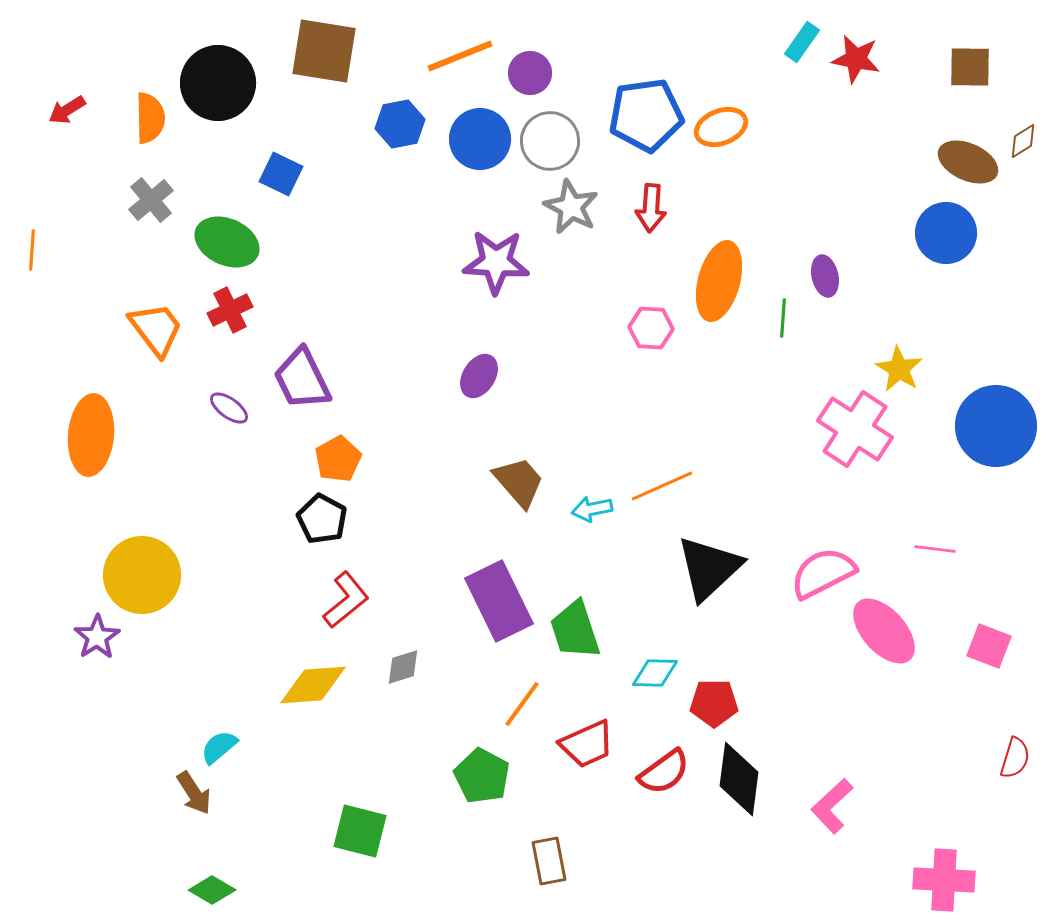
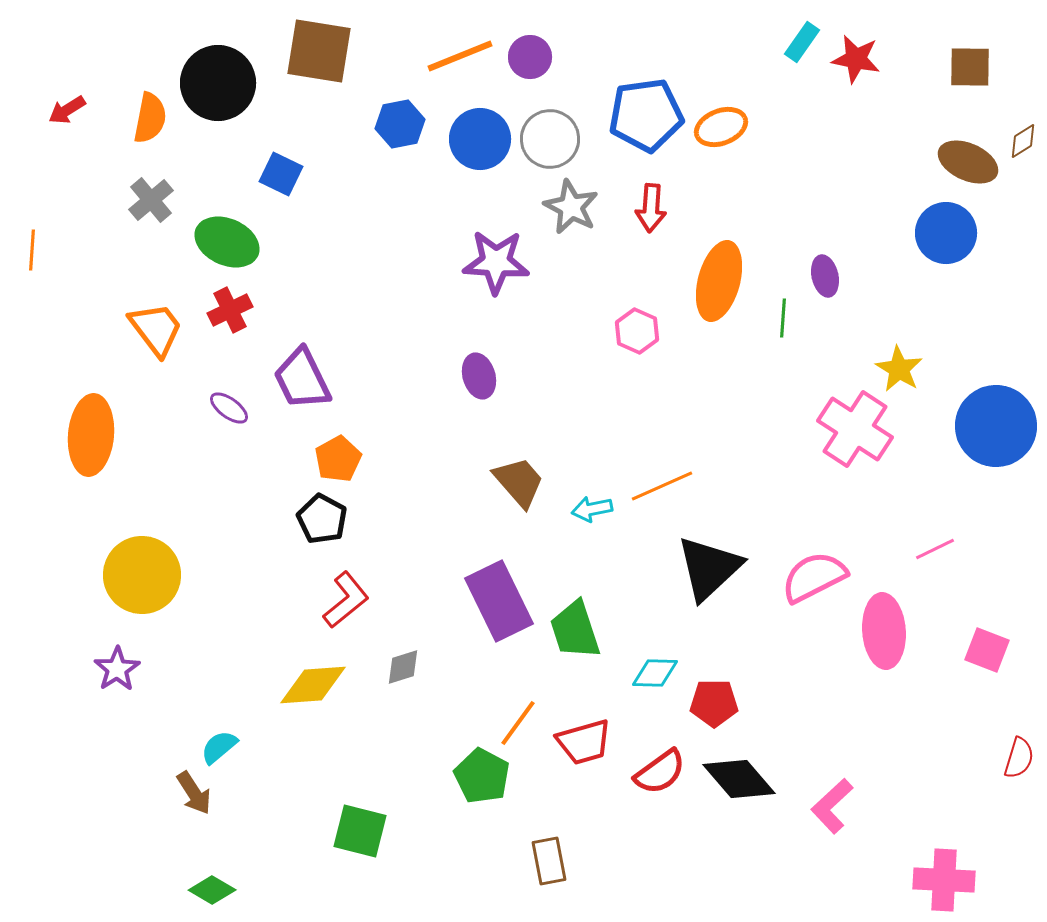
brown square at (324, 51): moved 5 px left
purple circle at (530, 73): moved 16 px up
orange semicircle at (150, 118): rotated 12 degrees clockwise
gray circle at (550, 141): moved 2 px up
pink hexagon at (651, 328): moved 14 px left, 3 px down; rotated 21 degrees clockwise
purple ellipse at (479, 376): rotated 48 degrees counterclockwise
pink line at (935, 549): rotated 33 degrees counterclockwise
pink semicircle at (823, 573): moved 9 px left, 4 px down
pink ellipse at (884, 631): rotated 38 degrees clockwise
purple star at (97, 637): moved 20 px right, 32 px down
pink square at (989, 646): moved 2 px left, 4 px down
orange line at (522, 704): moved 4 px left, 19 px down
red trapezoid at (587, 744): moved 3 px left, 2 px up; rotated 8 degrees clockwise
red semicircle at (1015, 758): moved 4 px right
red semicircle at (664, 772): moved 4 px left
black diamond at (739, 779): rotated 48 degrees counterclockwise
